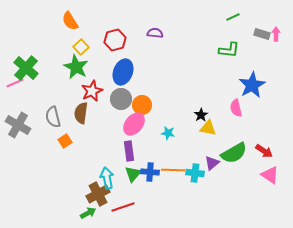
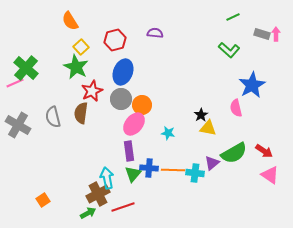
green L-shape: rotated 35 degrees clockwise
orange square: moved 22 px left, 59 px down
blue cross: moved 1 px left, 4 px up
